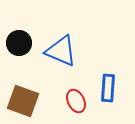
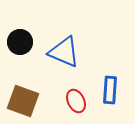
black circle: moved 1 px right, 1 px up
blue triangle: moved 3 px right, 1 px down
blue rectangle: moved 2 px right, 2 px down
